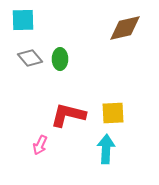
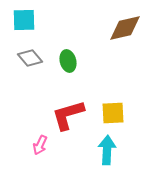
cyan square: moved 1 px right
green ellipse: moved 8 px right, 2 px down; rotated 15 degrees counterclockwise
red L-shape: rotated 30 degrees counterclockwise
cyan arrow: moved 1 px right, 1 px down
